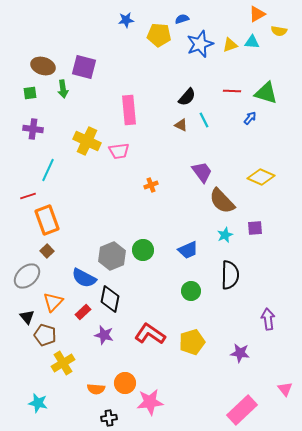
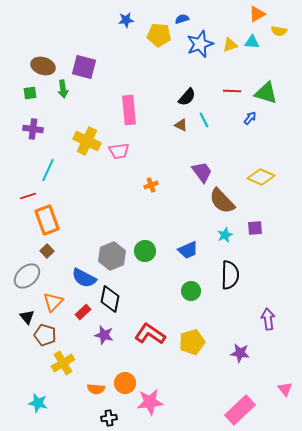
green circle at (143, 250): moved 2 px right, 1 px down
pink rectangle at (242, 410): moved 2 px left
